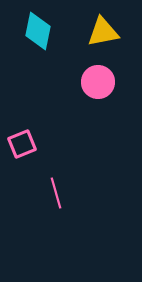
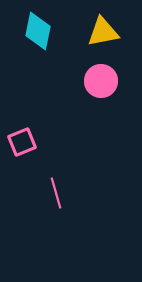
pink circle: moved 3 px right, 1 px up
pink square: moved 2 px up
